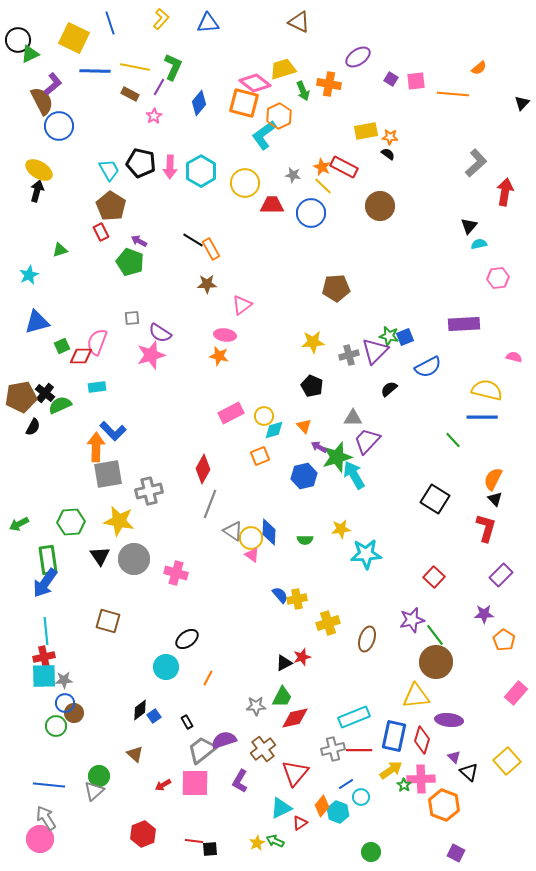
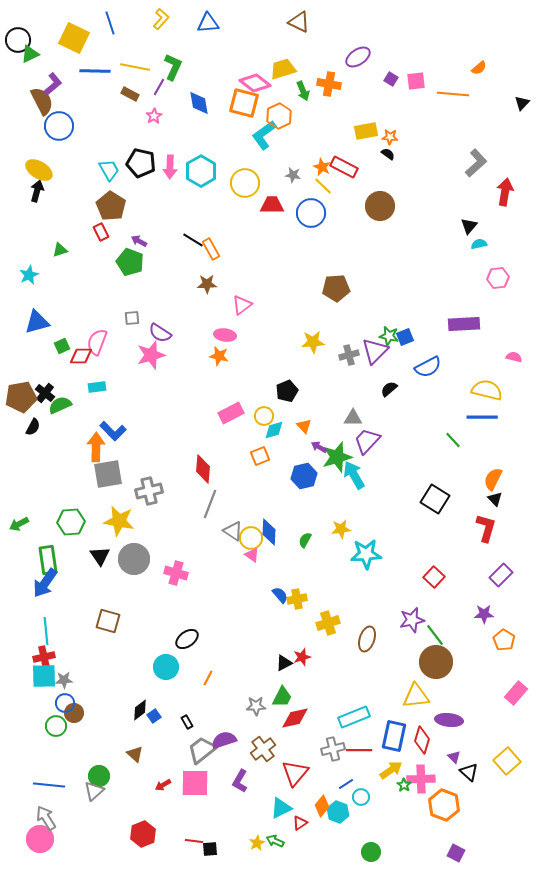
blue diamond at (199, 103): rotated 50 degrees counterclockwise
black pentagon at (312, 386): moved 25 px left, 5 px down; rotated 25 degrees clockwise
red diamond at (203, 469): rotated 24 degrees counterclockwise
green semicircle at (305, 540): rotated 119 degrees clockwise
